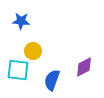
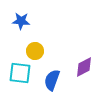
yellow circle: moved 2 px right
cyan square: moved 2 px right, 3 px down
